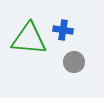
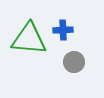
blue cross: rotated 12 degrees counterclockwise
